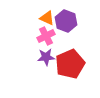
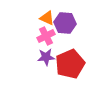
purple hexagon: moved 1 px left, 2 px down; rotated 15 degrees counterclockwise
